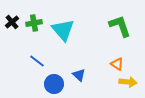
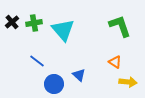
orange triangle: moved 2 px left, 2 px up
